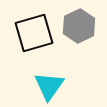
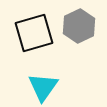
cyan triangle: moved 6 px left, 1 px down
